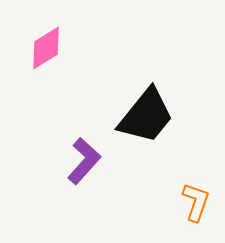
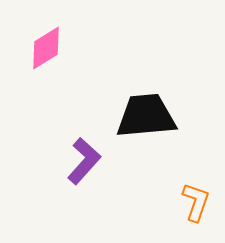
black trapezoid: rotated 134 degrees counterclockwise
